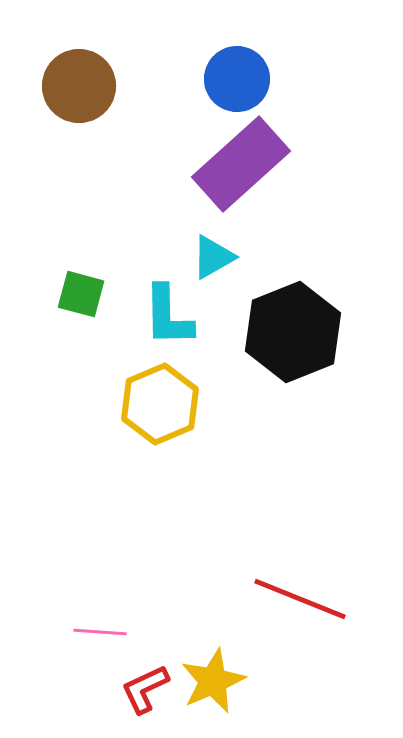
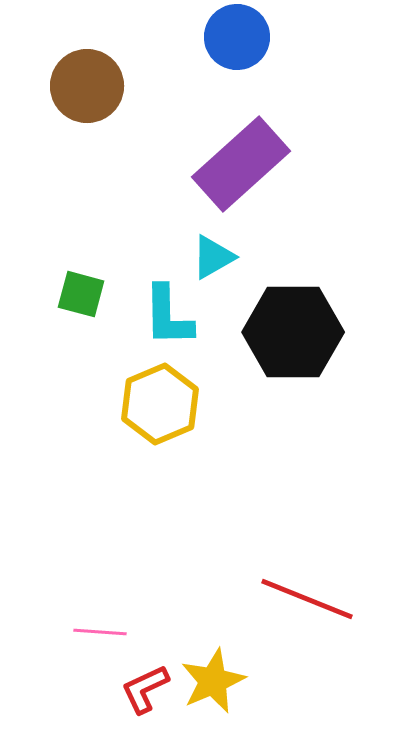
blue circle: moved 42 px up
brown circle: moved 8 px right
black hexagon: rotated 22 degrees clockwise
red line: moved 7 px right
